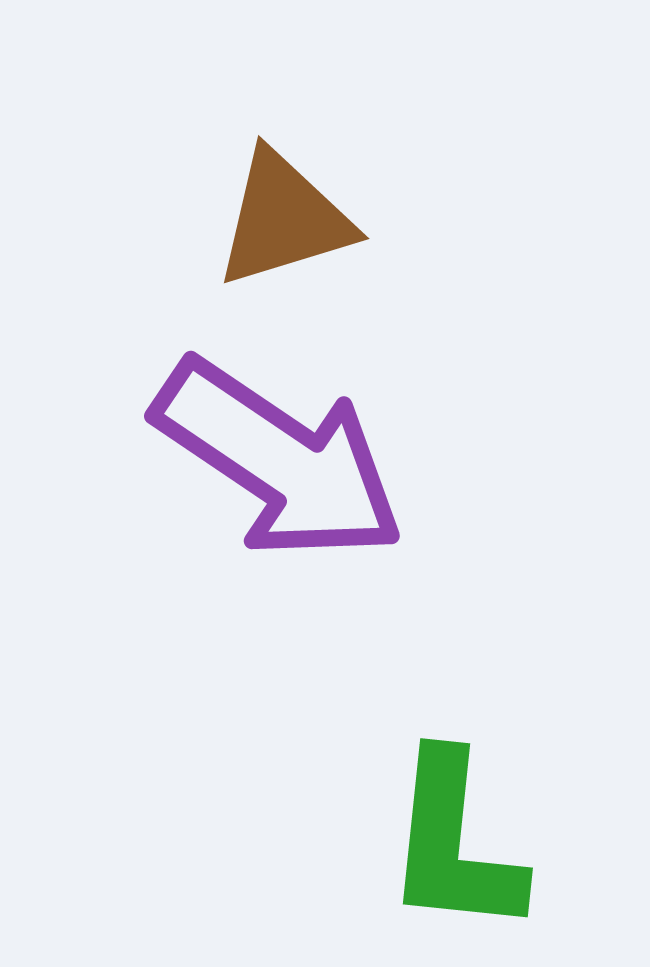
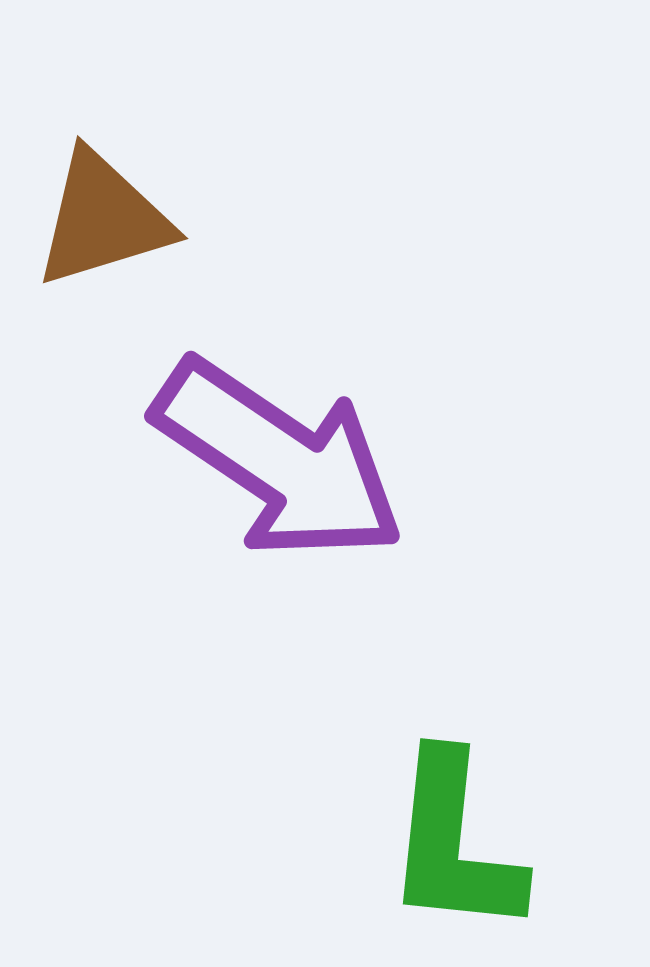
brown triangle: moved 181 px left
